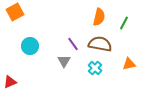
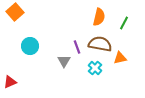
orange square: rotated 12 degrees counterclockwise
purple line: moved 4 px right, 3 px down; rotated 16 degrees clockwise
orange triangle: moved 9 px left, 6 px up
